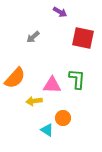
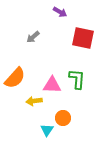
cyan triangle: rotated 32 degrees clockwise
